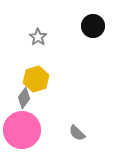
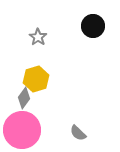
gray semicircle: moved 1 px right
